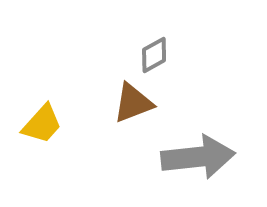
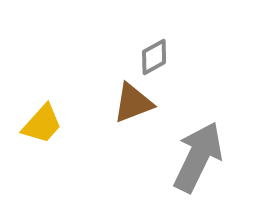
gray diamond: moved 2 px down
gray arrow: rotated 58 degrees counterclockwise
